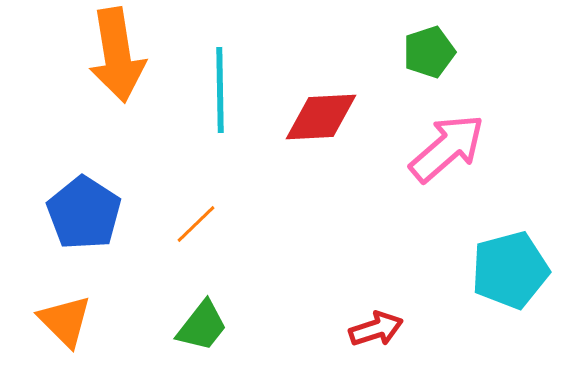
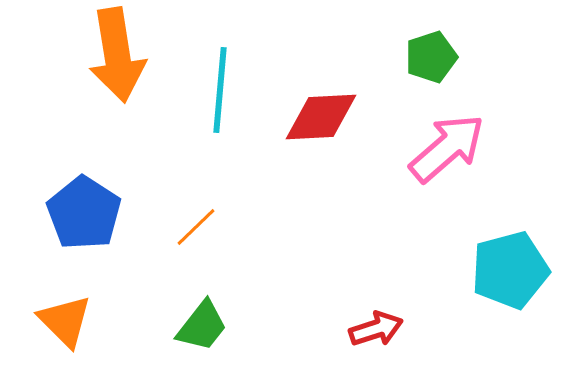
green pentagon: moved 2 px right, 5 px down
cyan line: rotated 6 degrees clockwise
orange line: moved 3 px down
